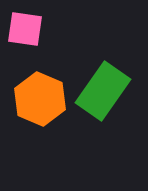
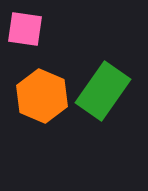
orange hexagon: moved 2 px right, 3 px up
